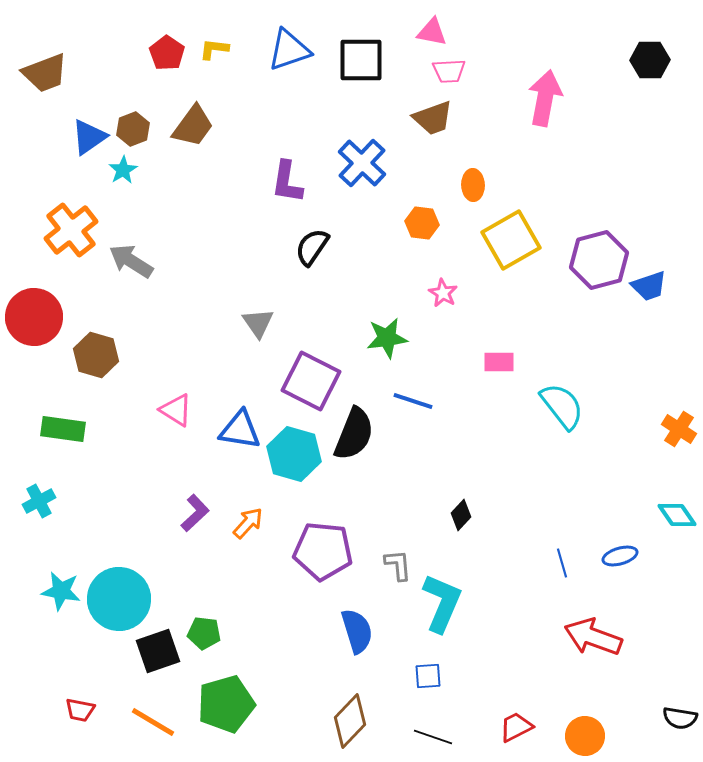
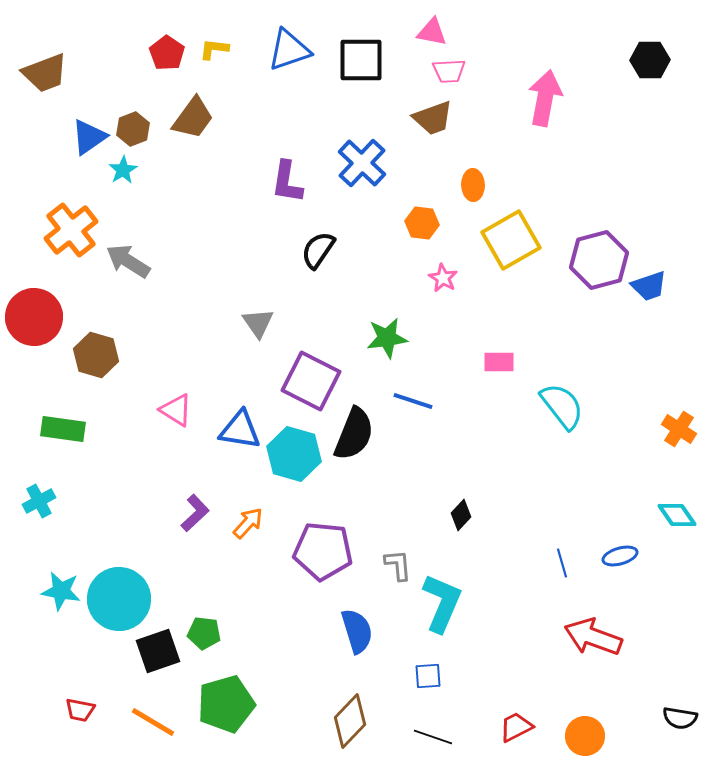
brown trapezoid at (193, 126): moved 8 px up
black semicircle at (312, 247): moved 6 px right, 3 px down
gray arrow at (131, 261): moved 3 px left
pink star at (443, 293): moved 15 px up
